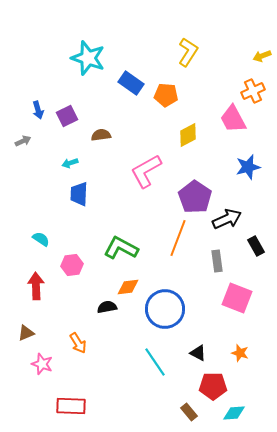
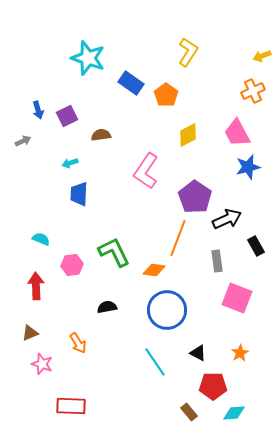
orange pentagon: rotated 30 degrees clockwise
pink trapezoid: moved 4 px right, 14 px down
pink L-shape: rotated 27 degrees counterclockwise
cyan semicircle: rotated 12 degrees counterclockwise
green L-shape: moved 7 px left, 4 px down; rotated 36 degrees clockwise
orange diamond: moved 26 px right, 17 px up; rotated 15 degrees clockwise
blue circle: moved 2 px right, 1 px down
brown triangle: moved 4 px right
orange star: rotated 24 degrees clockwise
